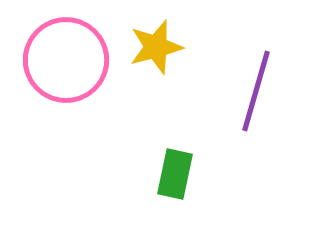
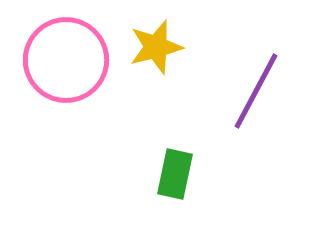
purple line: rotated 12 degrees clockwise
